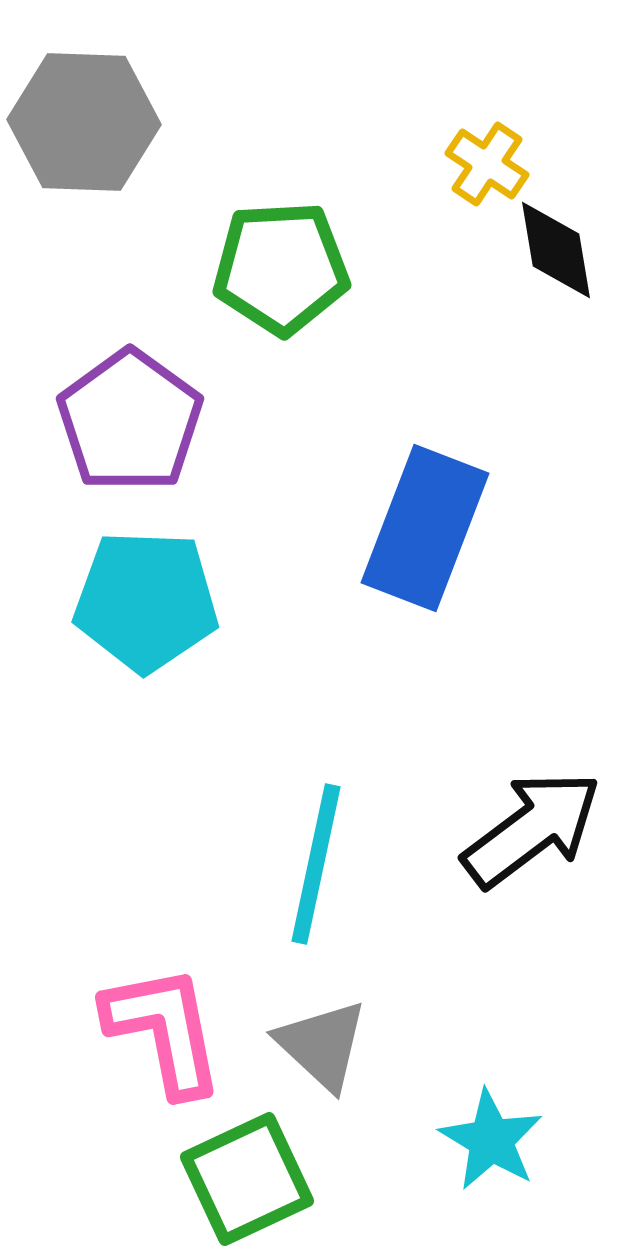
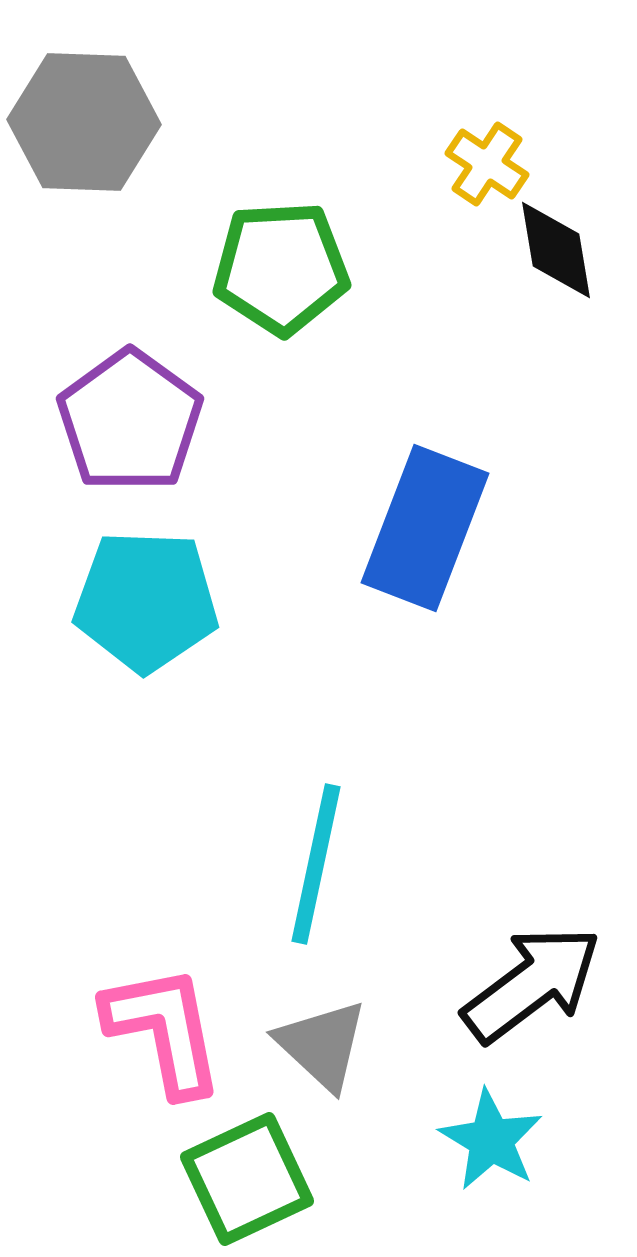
black arrow: moved 155 px down
